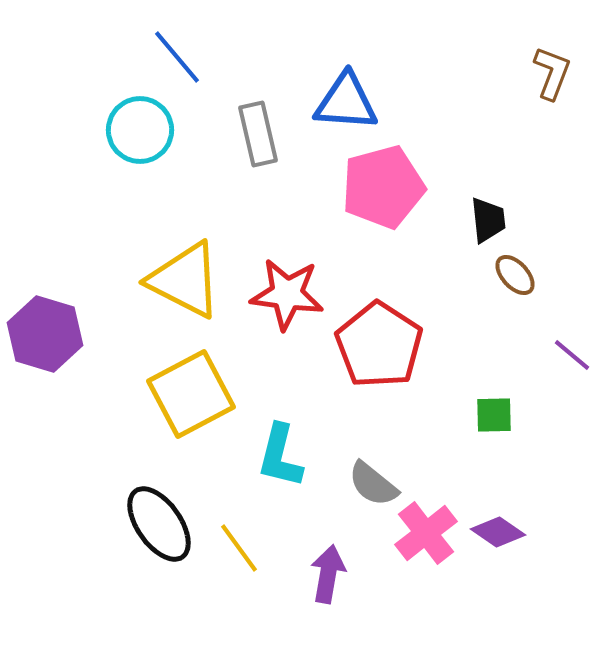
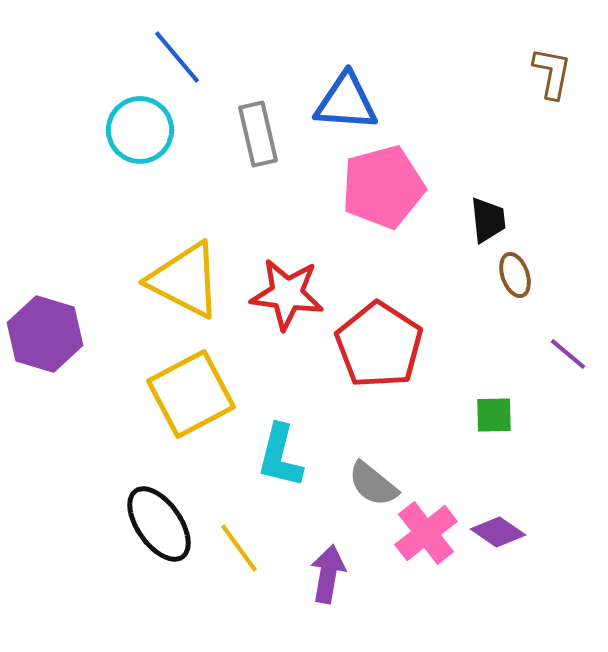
brown L-shape: rotated 10 degrees counterclockwise
brown ellipse: rotated 24 degrees clockwise
purple line: moved 4 px left, 1 px up
